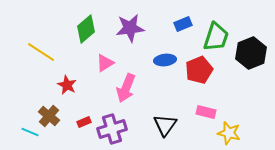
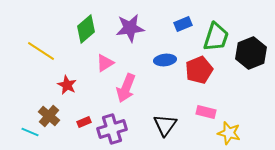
yellow line: moved 1 px up
